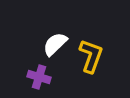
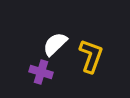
purple cross: moved 2 px right, 5 px up
